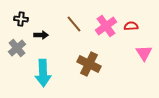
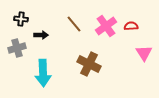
gray cross: rotated 24 degrees clockwise
